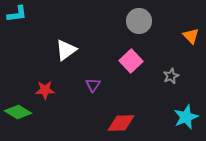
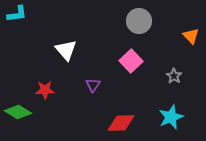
white triangle: rotated 35 degrees counterclockwise
gray star: moved 3 px right; rotated 14 degrees counterclockwise
cyan star: moved 15 px left
